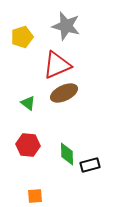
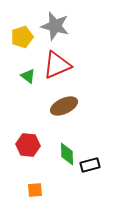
gray star: moved 11 px left
brown ellipse: moved 13 px down
green triangle: moved 27 px up
orange square: moved 6 px up
